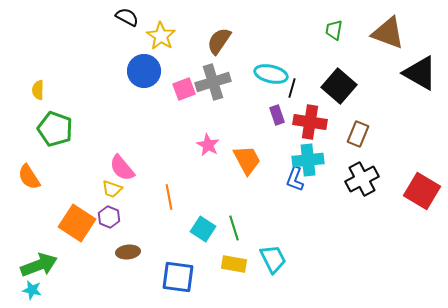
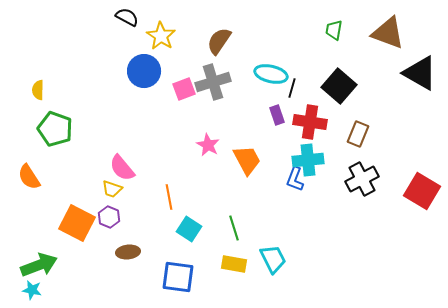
orange square: rotated 6 degrees counterclockwise
cyan square: moved 14 px left
